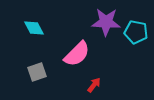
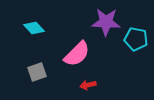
cyan diamond: rotated 15 degrees counterclockwise
cyan pentagon: moved 7 px down
red arrow: moved 6 px left; rotated 140 degrees counterclockwise
